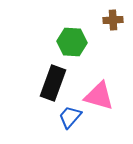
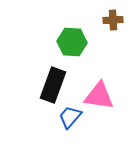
black rectangle: moved 2 px down
pink triangle: rotated 8 degrees counterclockwise
